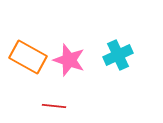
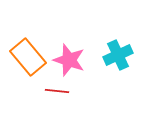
orange rectangle: rotated 21 degrees clockwise
red line: moved 3 px right, 15 px up
